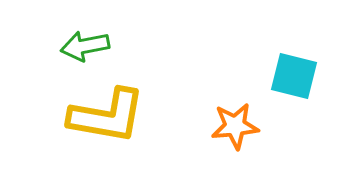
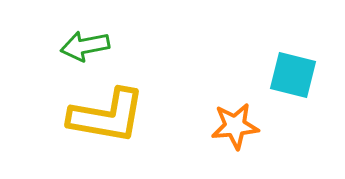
cyan square: moved 1 px left, 1 px up
